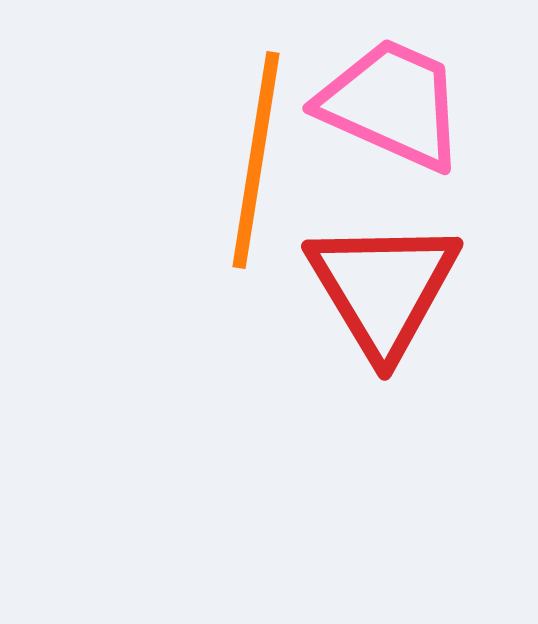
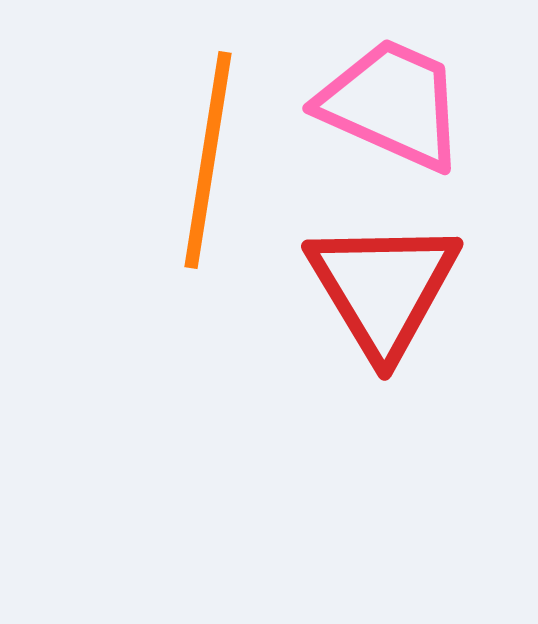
orange line: moved 48 px left
